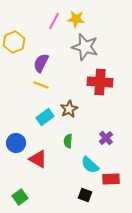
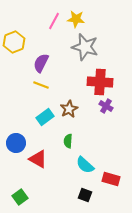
purple cross: moved 32 px up; rotated 16 degrees counterclockwise
cyan semicircle: moved 5 px left
red rectangle: rotated 18 degrees clockwise
